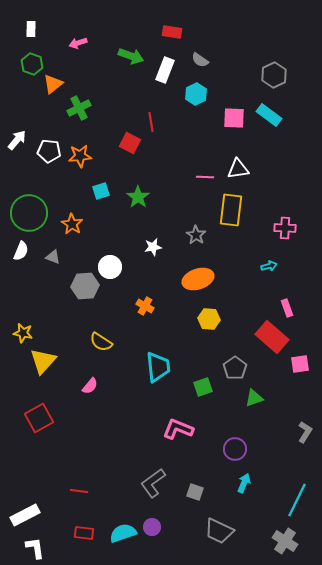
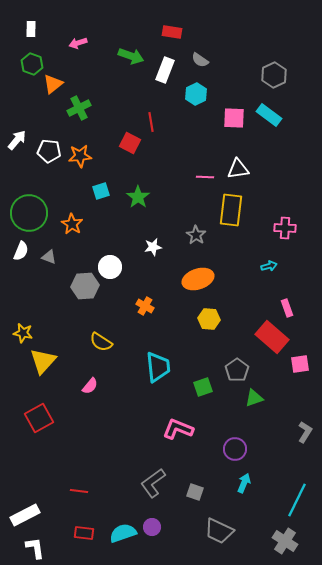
gray triangle at (53, 257): moved 4 px left
gray pentagon at (235, 368): moved 2 px right, 2 px down
